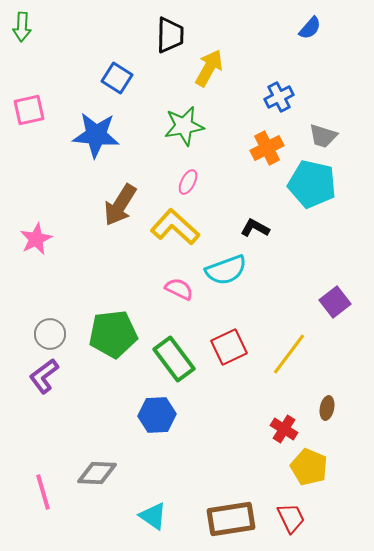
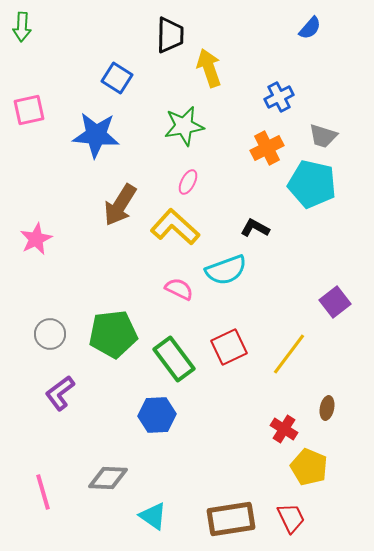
yellow arrow: rotated 48 degrees counterclockwise
purple L-shape: moved 16 px right, 17 px down
gray diamond: moved 11 px right, 5 px down
